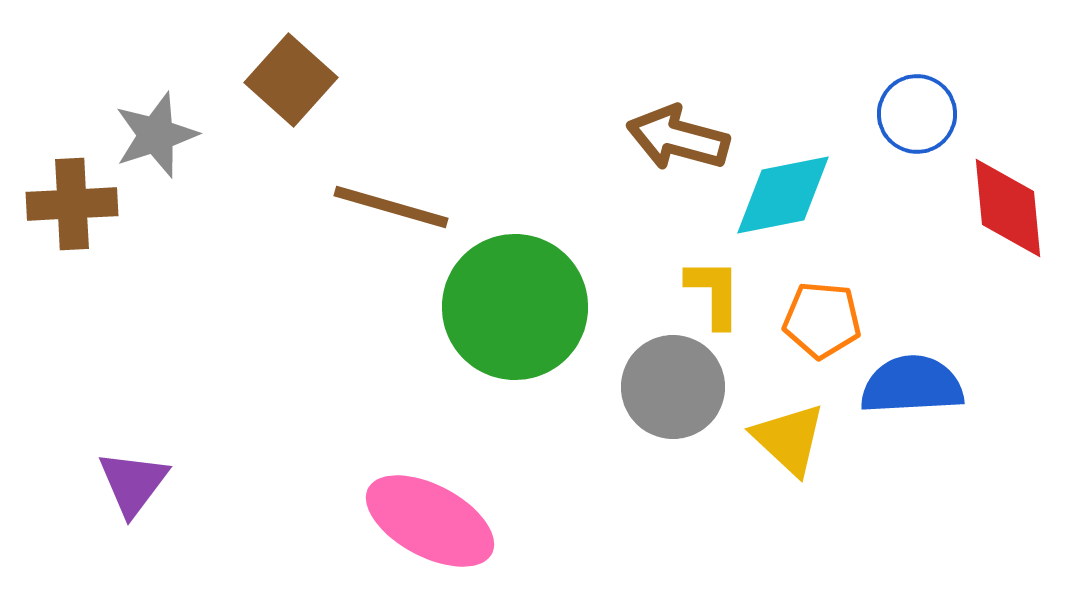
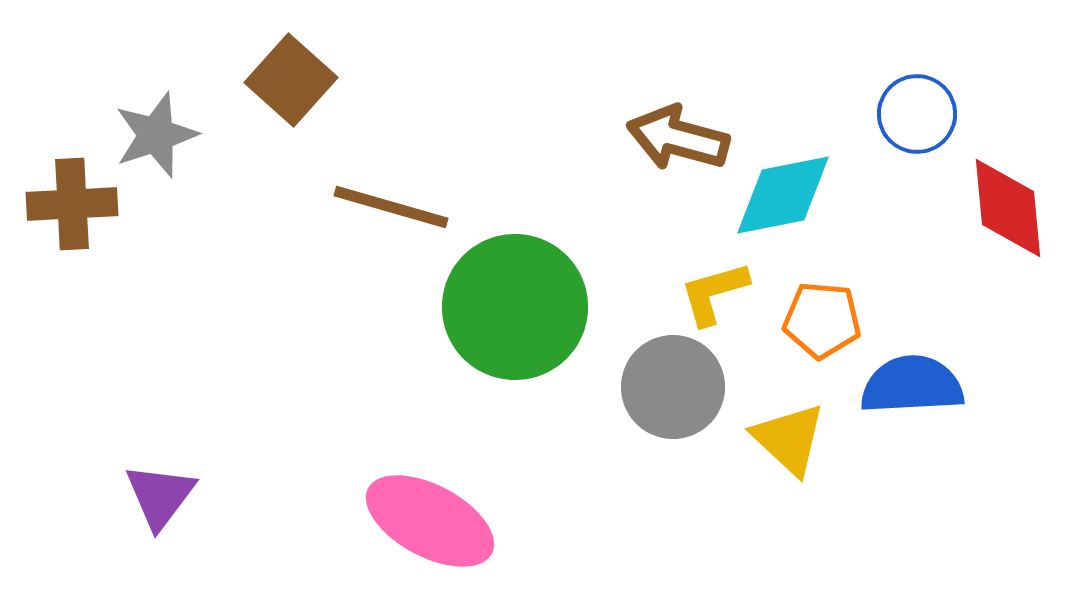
yellow L-shape: rotated 106 degrees counterclockwise
purple triangle: moved 27 px right, 13 px down
